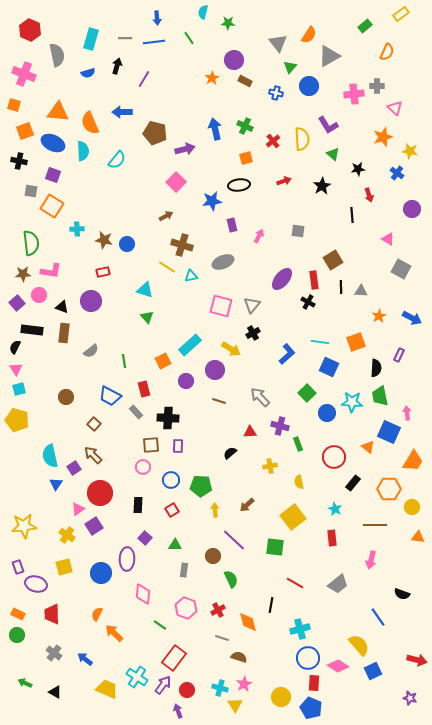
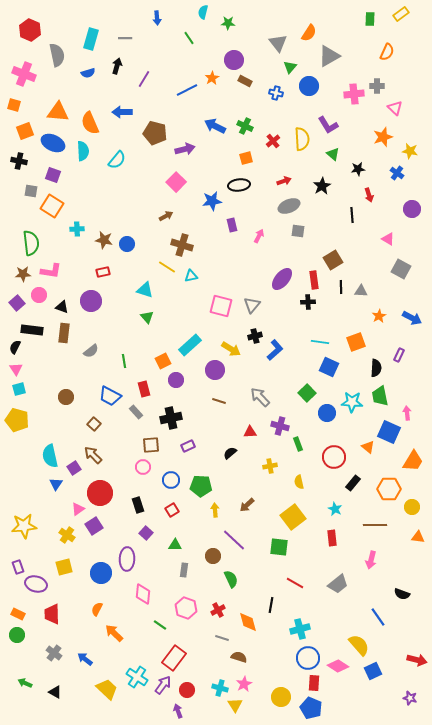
green rectangle at (365, 26): moved 5 px right, 7 px up; rotated 48 degrees counterclockwise
orange semicircle at (309, 35): moved 2 px up
blue line at (154, 42): moved 33 px right, 48 px down; rotated 20 degrees counterclockwise
blue arrow at (215, 129): moved 3 px up; rotated 50 degrees counterclockwise
gray ellipse at (223, 262): moved 66 px right, 56 px up
black cross at (308, 302): rotated 32 degrees counterclockwise
black cross at (253, 333): moved 2 px right, 3 px down; rotated 16 degrees clockwise
blue L-shape at (287, 354): moved 12 px left, 4 px up
purple circle at (186, 381): moved 10 px left, 1 px up
black cross at (168, 418): moved 3 px right; rotated 15 degrees counterclockwise
purple rectangle at (178, 446): moved 10 px right; rotated 64 degrees clockwise
black rectangle at (138, 505): rotated 21 degrees counterclockwise
purple square at (145, 538): moved 1 px right, 5 px up
green square at (275, 547): moved 4 px right
orange semicircle at (97, 614): moved 5 px up
yellow trapezoid at (107, 689): rotated 20 degrees clockwise
